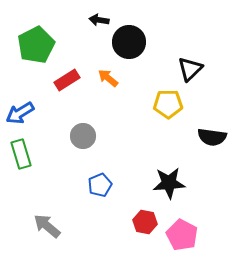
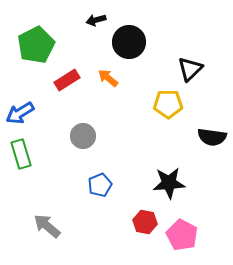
black arrow: moved 3 px left; rotated 24 degrees counterclockwise
